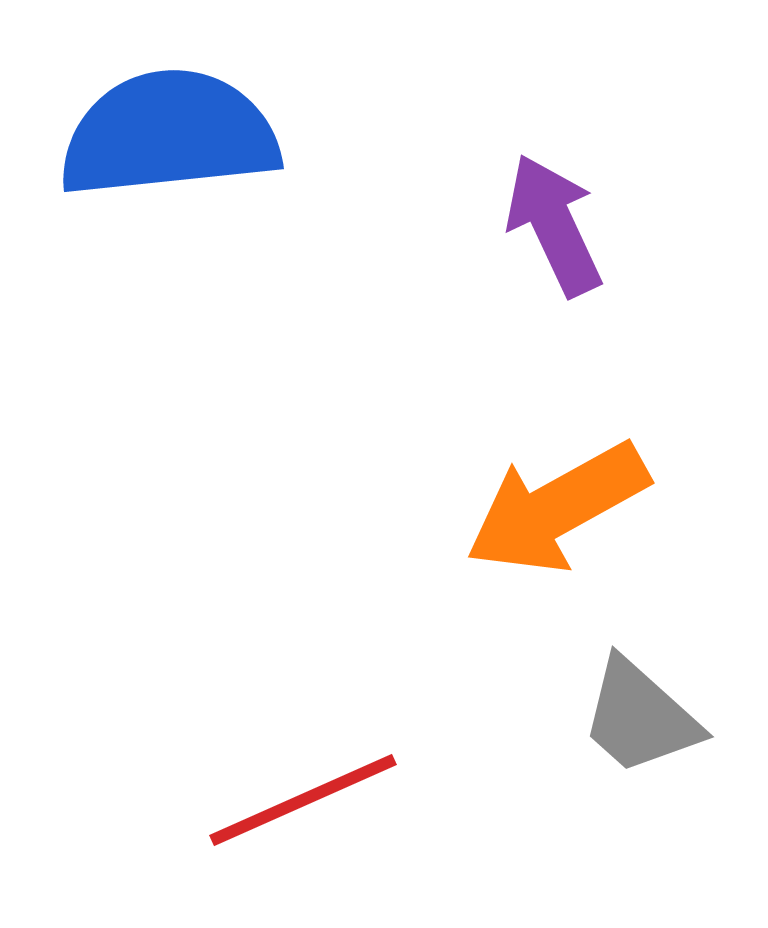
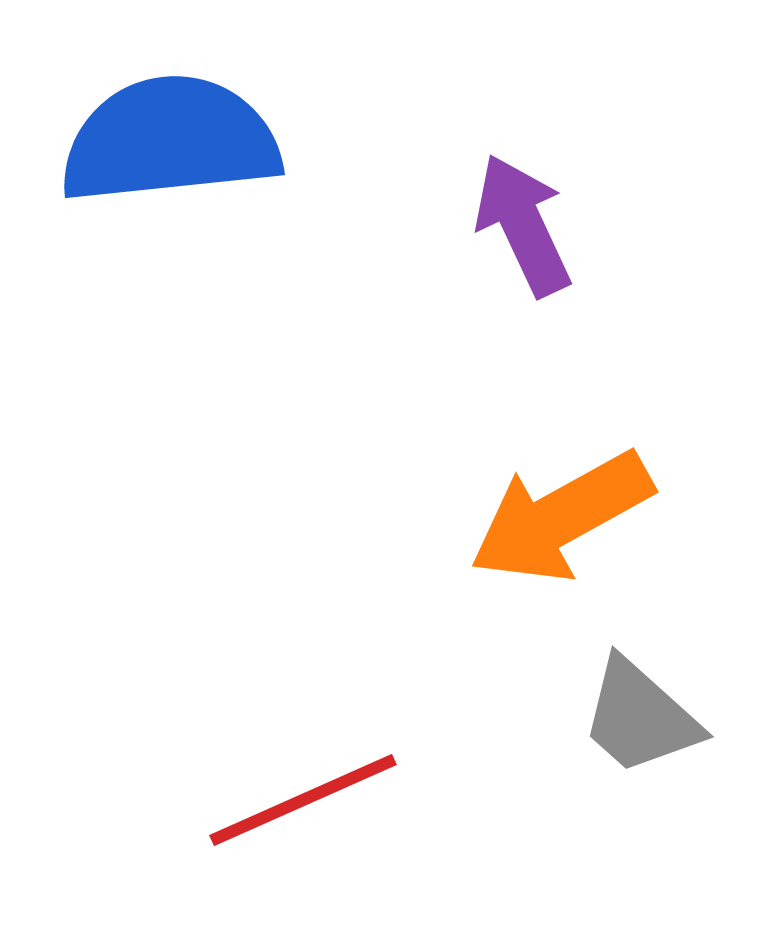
blue semicircle: moved 1 px right, 6 px down
purple arrow: moved 31 px left
orange arrow: moved 4 px right, 9 px down
